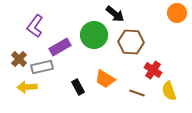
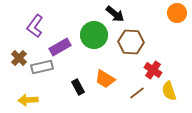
brown cross: moved 1 px up
yellow arrow: moved 1 px right, 13 px down
brown line: rotated 56 degrees counterclockwise
